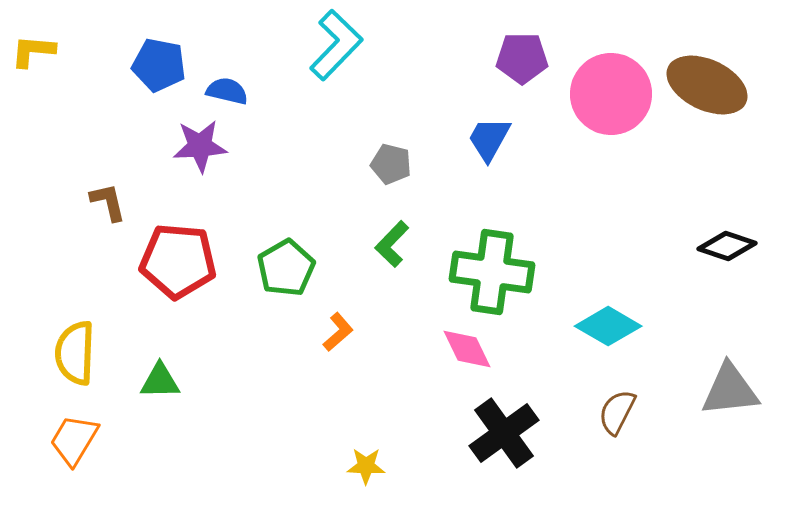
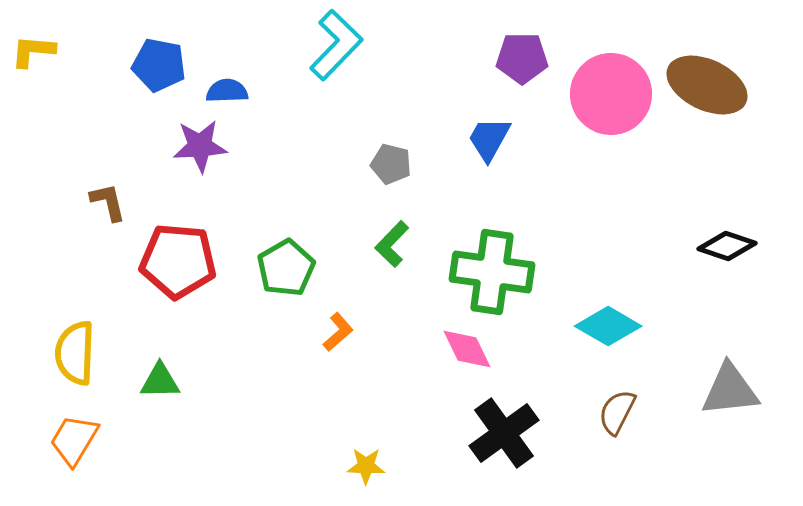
blue semicircle: rotated 15 degrees counterclockwise
